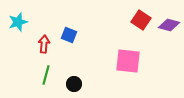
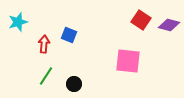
green line: moved 1 px down; rotated 18 degrees clockwise
